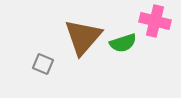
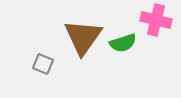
pink cross: moved 1 px right, 1 px up
brown triangle: rotated 6 degrees counterclockwise
